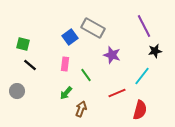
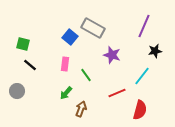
purple line: rotated 50 degrees clockwise
blue square: rotated 14 degrees counterclockwise
